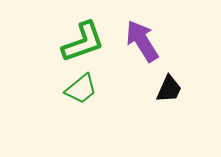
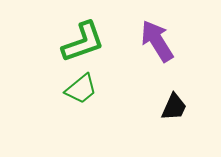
purple arrow: moved 15 px right
black trapezoid: moved 5 px right, 18 px down
